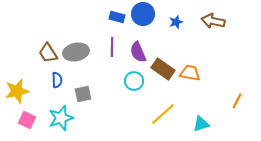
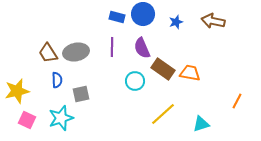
purple semicircle: moved 4 px right, 4 px up
cyan circle: moved 1 px right
gray square: moved 2 px left
